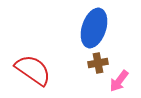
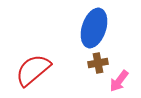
red semicircle: rotated 75 degrees counterclockwise
